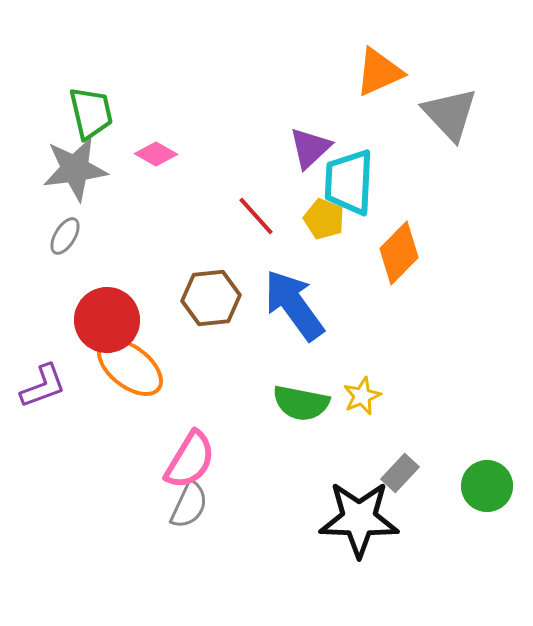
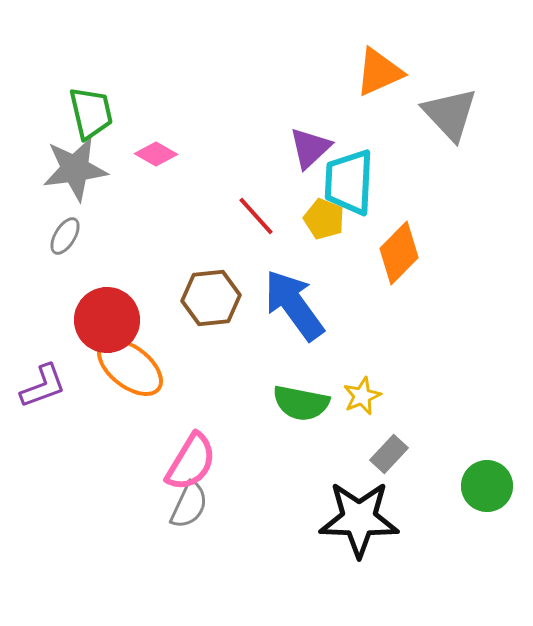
pink semicircle: moved 1 px right, 2 px down
gray rectangle: moved 11 px left, 19 px up
